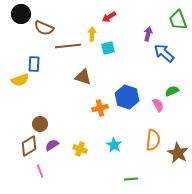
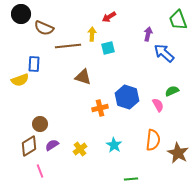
yellow cross: rotated 32 degrees clockwise
